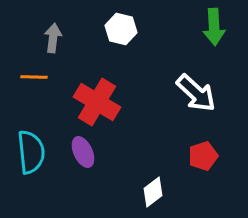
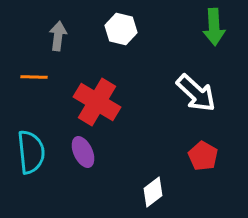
gray arrow: moved 5 px right, 2 px up
red pentagon: rotated 24 degrees counterclockwise
